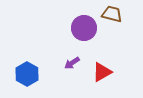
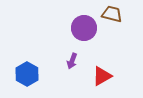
purple arrow: moved 2 px up; rotated 35 degrees counterclockwise
red triangle: moved 4 px down
